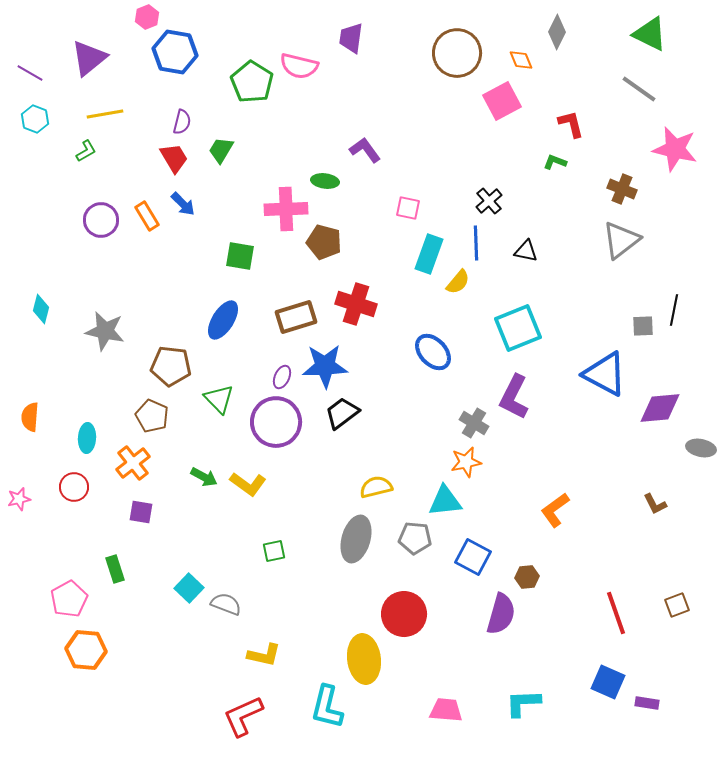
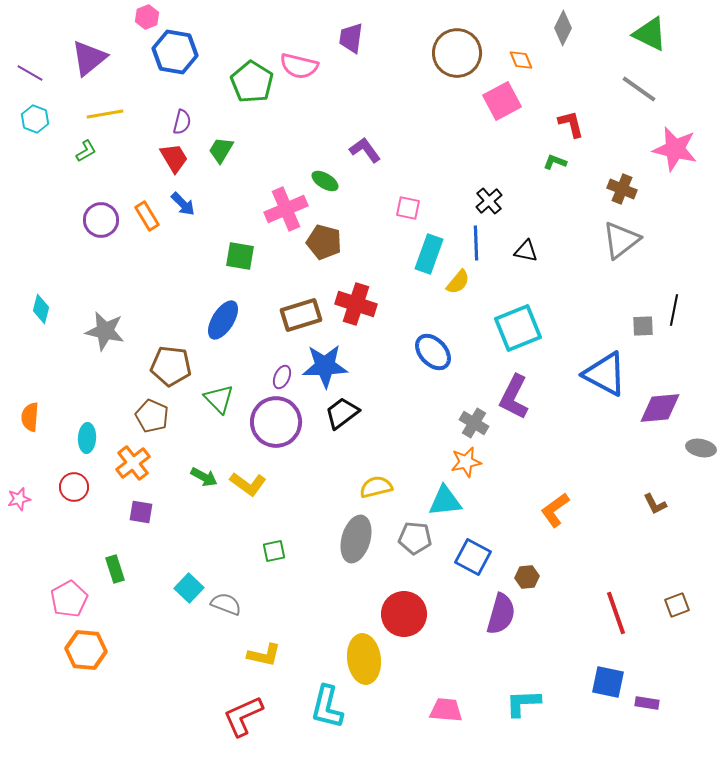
gray diamond at (557, 32): moved 6 px right, 4 px up
green ellipse at (325, 181): rotated 24 degrees clockwise
pink cross at (286, 209): rotated 21 degrees counterclockwise
brown rectangle at (296, 317): moved 5 px right, 2 px up
blue square at (608, 682): rotated 12 degrees counterclockwise
